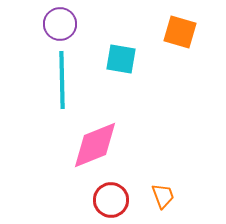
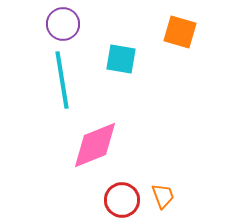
purple circle: moved 3 px right
cyan line: rotated 8 degrees counterclockwise
red circle: moved 11 px right
